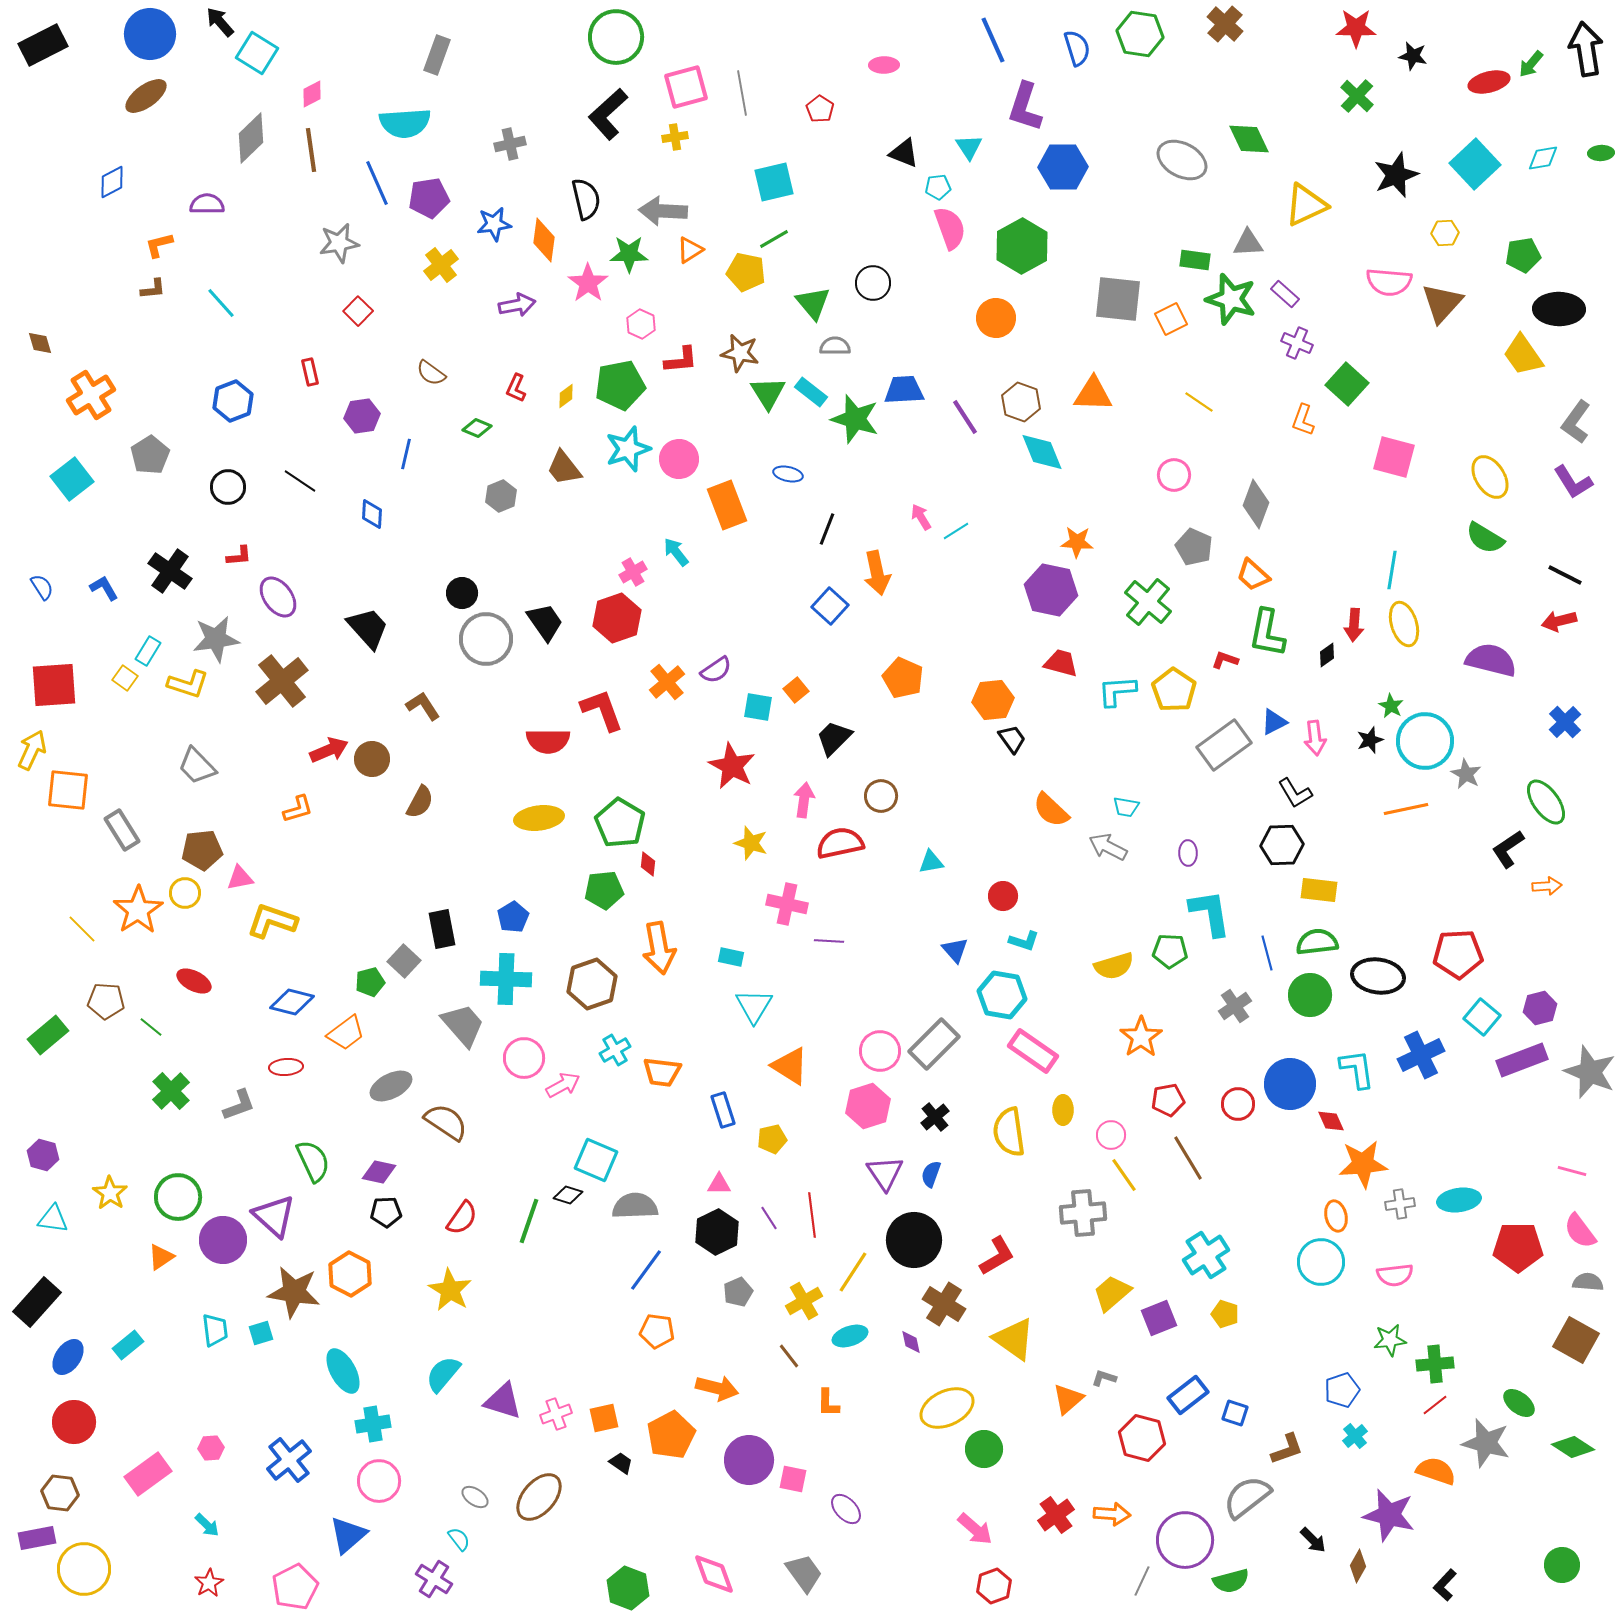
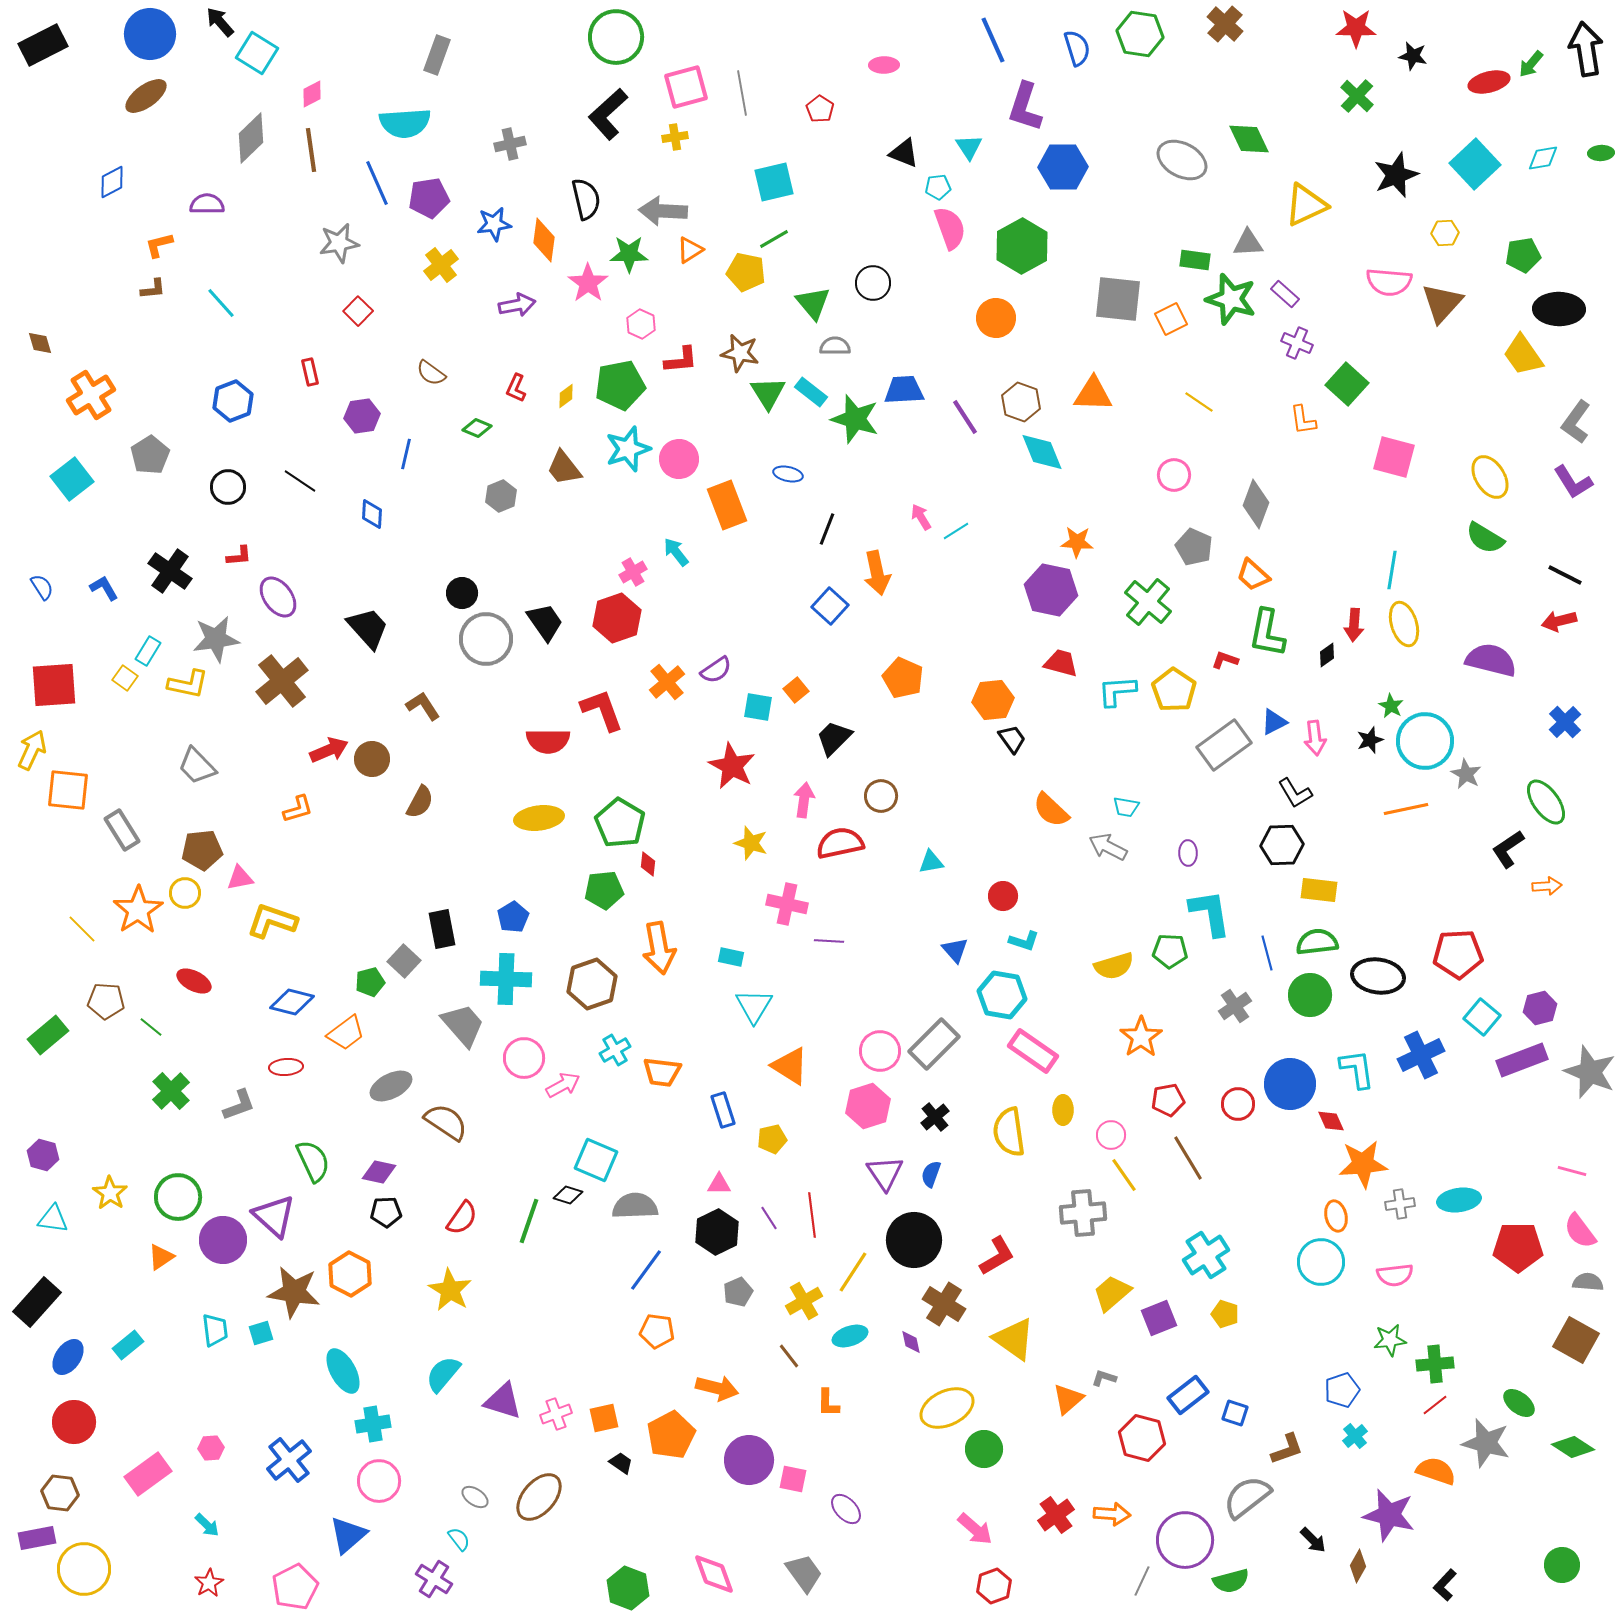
orange L-shape at (1303, 420): rotated 28 degrees counterclockwise
yellow L-shape at (188, 684): rotated 6 degrees counterclockwise
